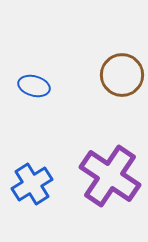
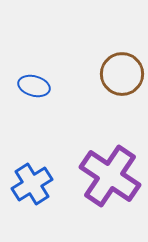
brown circle: moved 1 px up
